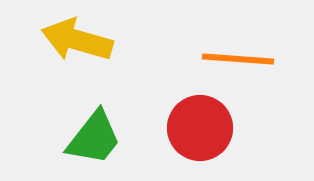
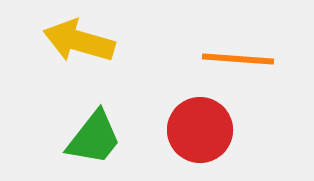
yellow arrow: moved 2 px right, 1 px down
red circle: moved 2 px down
